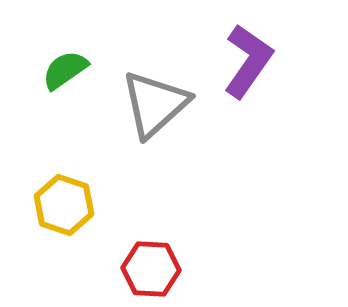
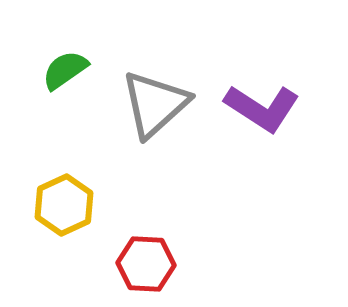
purple L-shape: moved 14 px right, 47 px down; rotated 88 degrees clockwise
yellow hexagon: rotated 16 degrees clockwise
red hexagon: moved 5 px left, 5 px up
